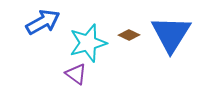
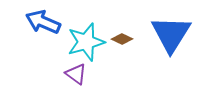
blue arrow: rotated 128 degrees counterclockwise
brown diamond: moved 7 px left, 4 px down
cyan star: moved 2 px left, 1 px up
